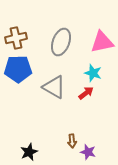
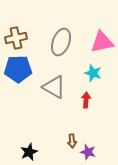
red arrow: moved 7 px down; rotated 49 degrees counterclockwise
